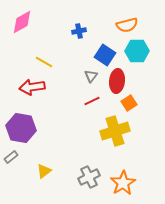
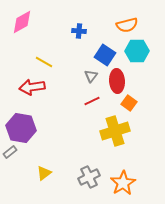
blue cross: rotated 16 degrees clockwise
red ellipse: rotated 10 degrees counterclockwise
orange square: rotated 21 degrees counterclockwise
gray rectangle: moved 1 px left, 5 px up
yellow triangle: moved 2 px down
